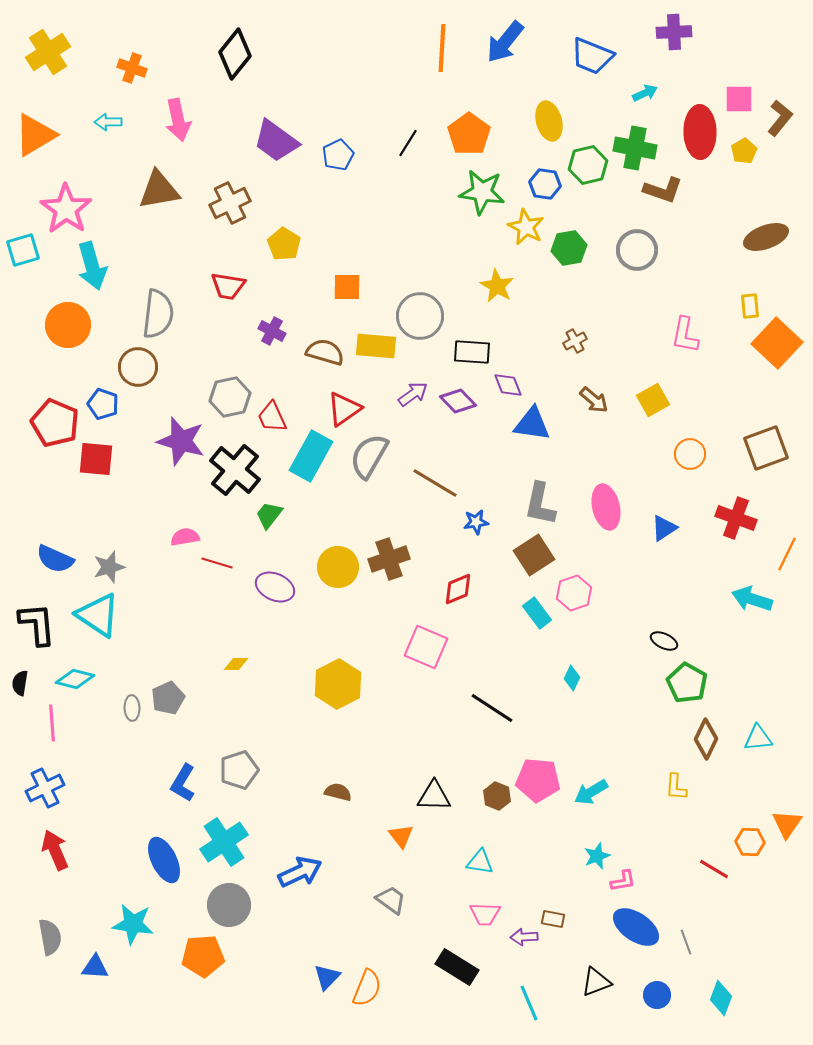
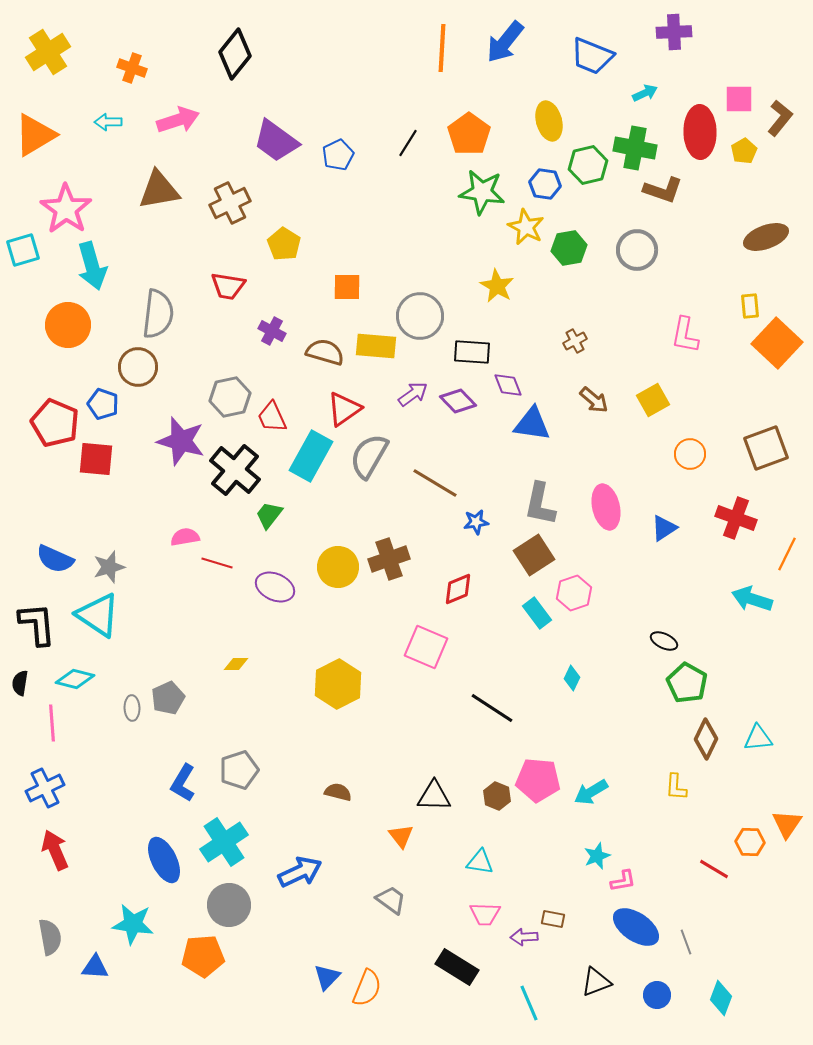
pink arrow at (178, 120): rotated 96 degrees counterclockwise
